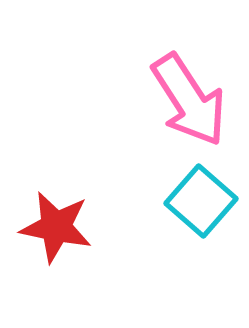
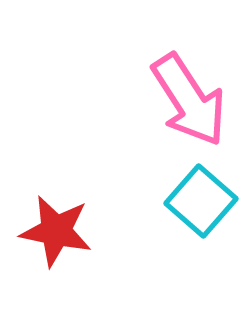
red star: moved 4 px down
